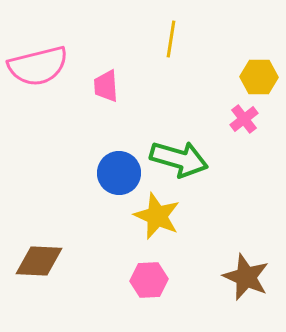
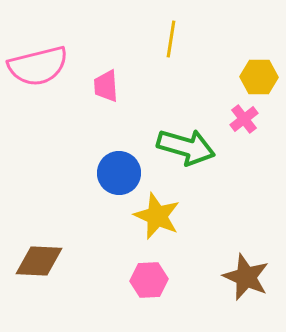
green arrow: moved 7 px right, 12 px up
